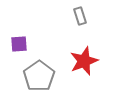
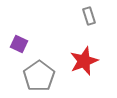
gray rectangle: moved 9 px right
purple square: rotated 30 degrees clockwise
